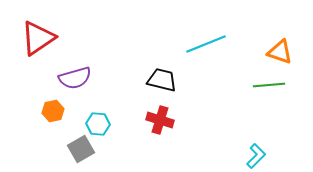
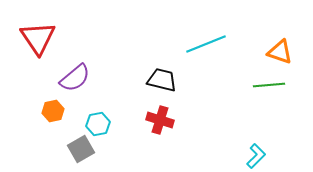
red triangle: rotated 30 degrees counterclockwise
purple semicircle: rotated 24 degrees counterclockwise
cyan hexagon: rotated 15 degrees counterclockwise
